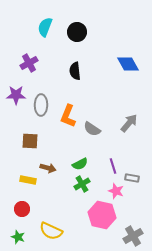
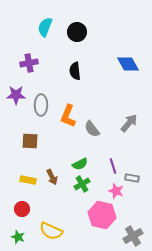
purple cross: rotated 18 degrees clockwise
gray semicircle: rotated 18 degrees clockwise
brown arrow: moved 4 px right, 9 px down; rotated 49 degrees clockwise
